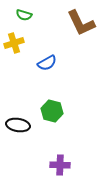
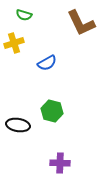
purple cross: moved 2 px up
